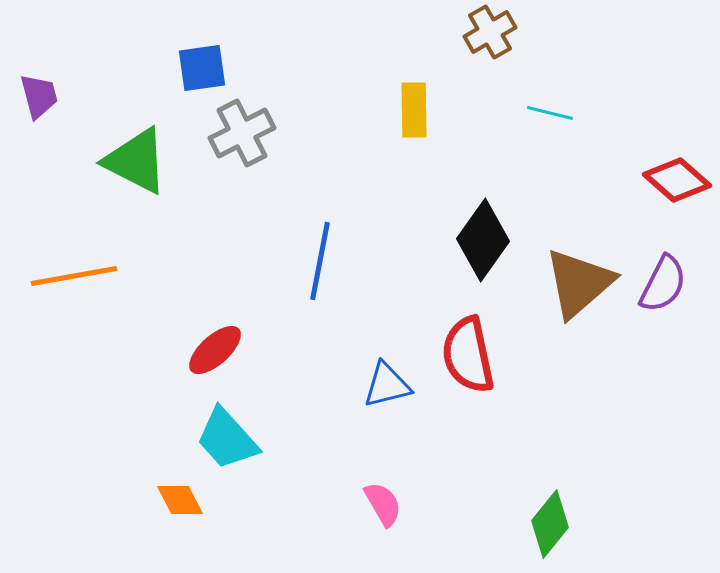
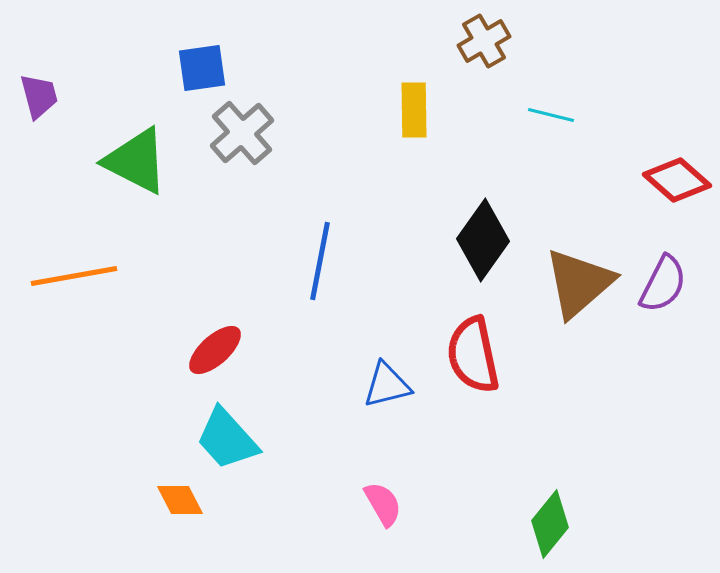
brown cross: moved 6 px left, 9 px down
cyan line: moved 1 px right, 2 px down
gray cross: rotated 14 degrees counterclockwise
red semicircle: moved 5 px right
